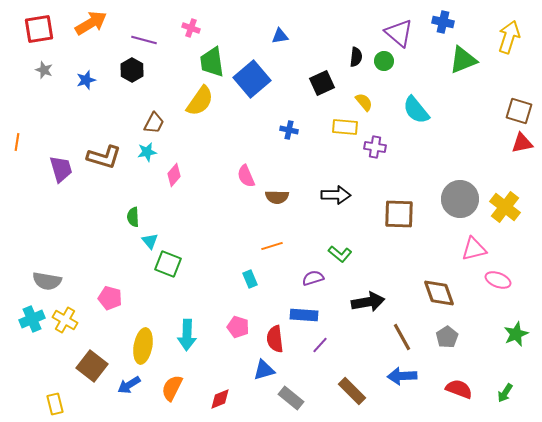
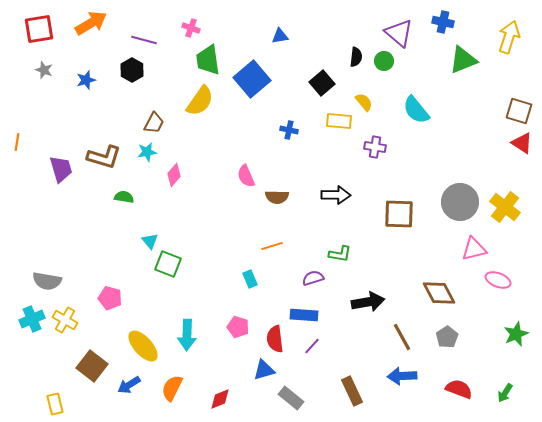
green trapezoid at (212, 62): moved 4 px left, 2 px up
black square at (322, 83): rotated 15 degrees counterclockwise
yellow rectangle at (345, 127): moved 6 px left, 6 px up
red triangle at (522, 143): rotated 45 degrees clockwise
gray circle at (460, 199): moved 3 px down
green semicircle at (133, 217): moved 9 px left, 20 px up; rotated 102 degrees clockwise
green L-shape at (340, 254): rotated 30 degrees counterclockwise
brown diamond at (439, 293): rotated 8 degrees counterclockwise
purple line at (320, 345): moved 8 px left, 1 px down
yellow ellipse at (143, 346): rotated 52 degrees counterclockwise
brown rectangle at (352, 391): rotated 20 degrees clockwise
